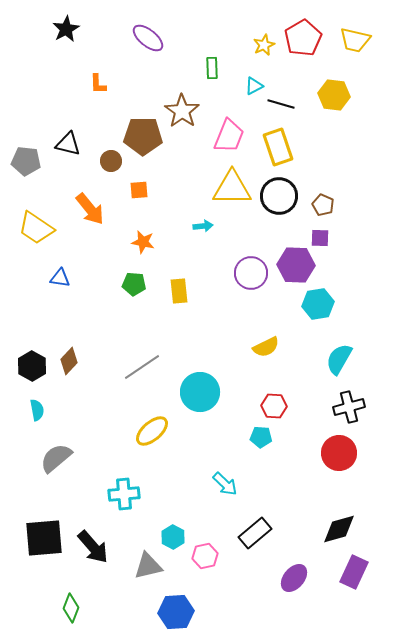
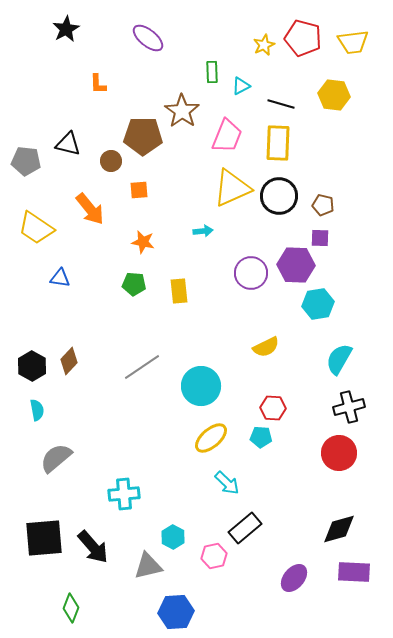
red pentagon at (303, 38): rotated 27 degrees counterclockwise
yellow trapezoid at (355, 40): moved 2 px left, 2 px down; rotated 20 degrees counterclockwise
green rectangle at (212, 68): moved 4 px down
cyan triangle at (254, 86): moved 13 px left
pink trapezoid at (229, 136): moved 2 px left
yellow rectangle at (278, 147): moved 4 px up; rotated 21 degrees clockwise
yellow triangle at (232, 188): rotated 24 degrees counterclockwise
brown pentagon at (323, 205): rotated 10 degrees counterclockwise
cyan arrow at (203, 226): moved 5 px down
cyan circle at (200, 392): moved 1 px right, 6 px up
red hexagon at (274, 406): moved 1 px left, 2 px down
yellow ellipse at (152, 431): moved 59 px right, 7 px down
cyan arrow at (225, 484): moved 2 px right, 1 px up
black rectangle at (255, 533): moved 10 px left, 5 px up
pink hexagon at (205, 556): moved 9 px right
purple rectangle at (354, 572): rotated 68 degrees clockwise
